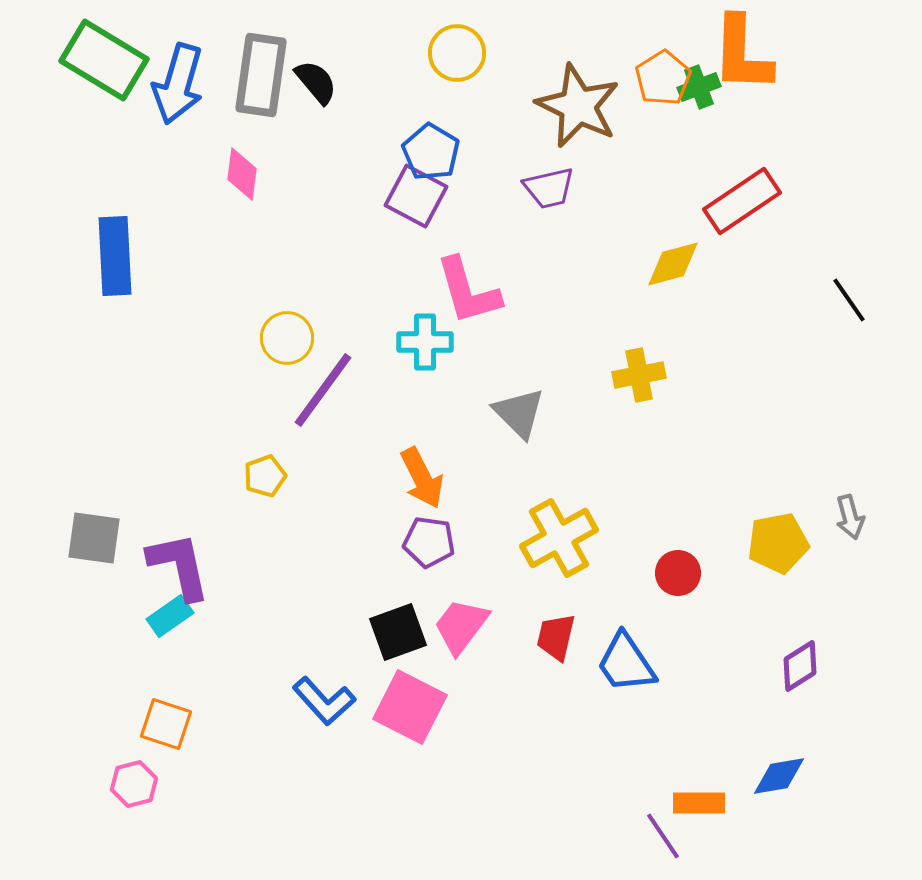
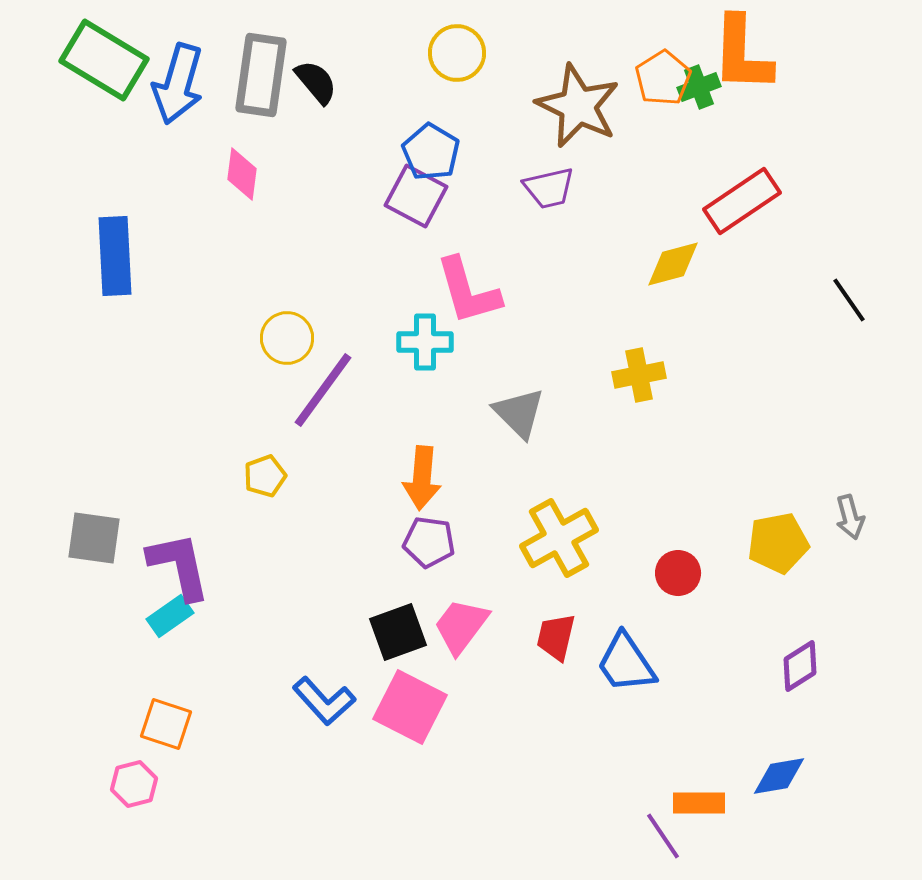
orange arrow at (422, 478): rotated 32 degrees clockwise
